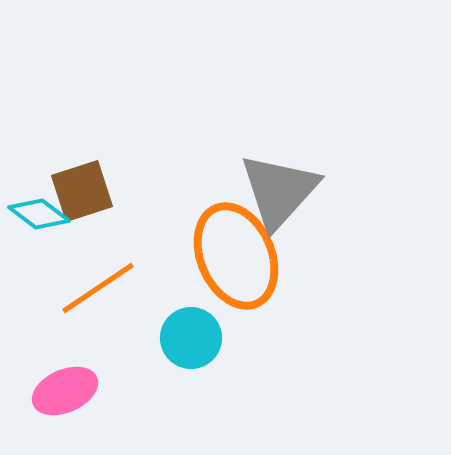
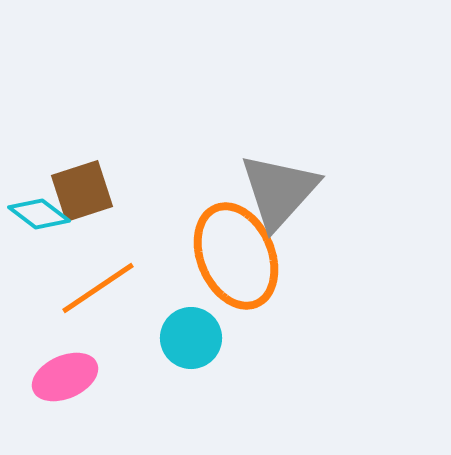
pink ellipse: moved 14 px up
